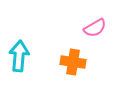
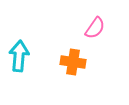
pink semicircle: rotated 25 degrees counterclockwise
